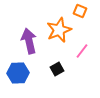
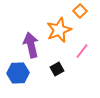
orange square: rotated 24 degrees clockwise
purple arrow: moved 2 px right, 4 px down
